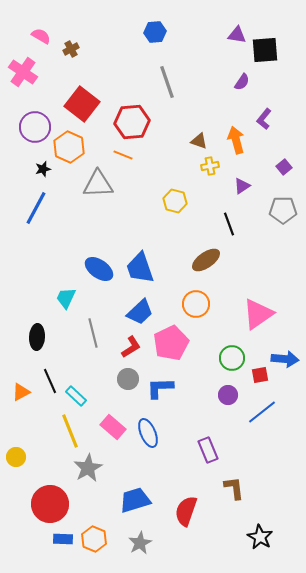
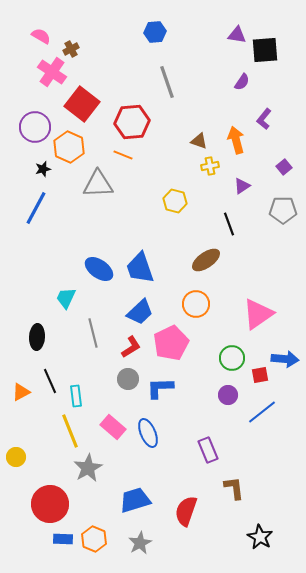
pink cross at (23, 72): moved 29 px right
cyan rectangle at (76, 396): rotated 40 degrees clockwise
